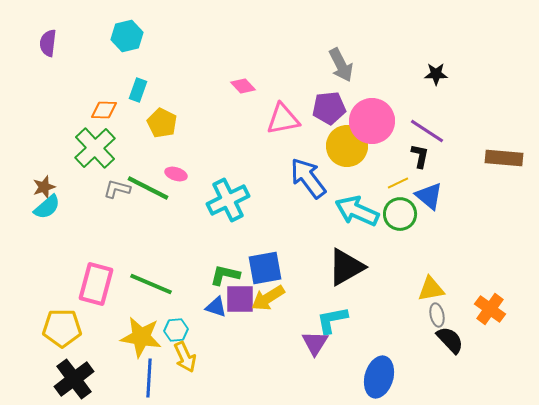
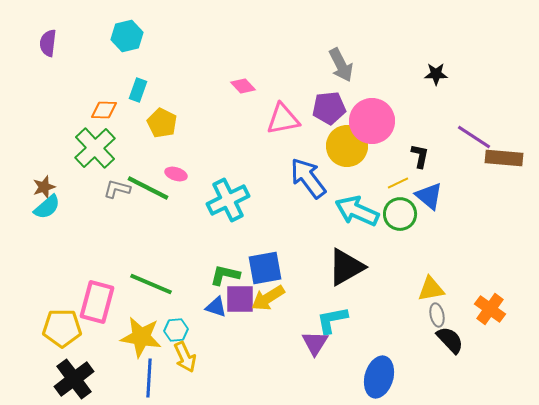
purple line at (427, 131): moved 47 px right, 6 px down
pink rectangle at (96, 284): moved 1 px right, 18 px down
